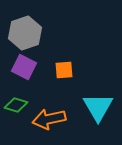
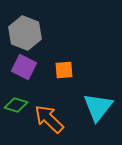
gray hexagon: rotated 20 degrees counterclockwise
cyan triangle: rotated 8 degrees clockwise
orange arrow: rotated 56 degrees clockwise
